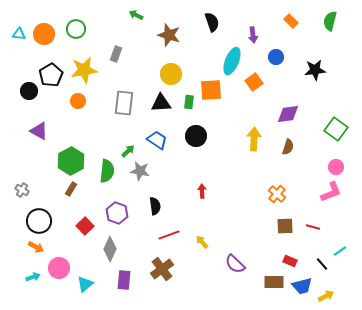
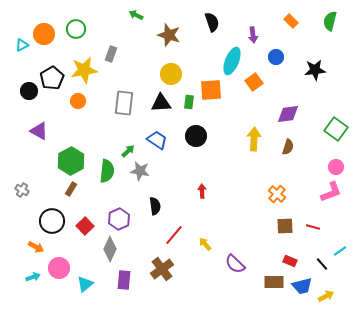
cyan triangle at (19, 34): moved 3 px right, 11 px down; rotated 32 degrees counterclockwise
gray rectangle at (116, 54): moved 5 px left
black pentagon at (51, 75): moved 1 px right, 3 px down
purple hexagon at (117, 213): moved 2 px right, 6 px down; rotated 15 degrees clockwise
black circle at (39, 221): moved 13 px right
red line at (169, 235): moved 5 px right; rotated 30 degrees counterclockwise
yellow arrow at (202, 242): moved 3 px right, 2 px down
